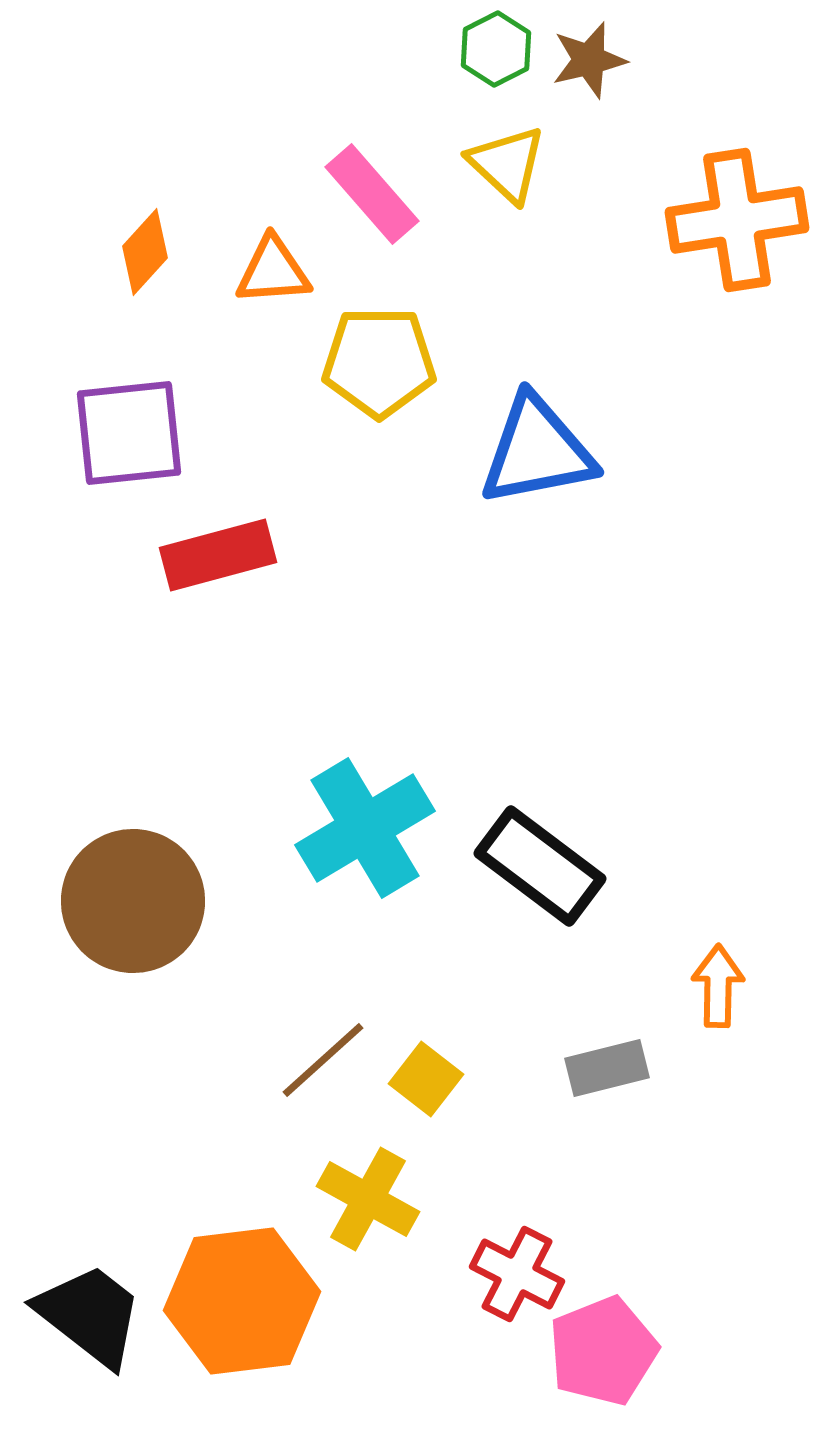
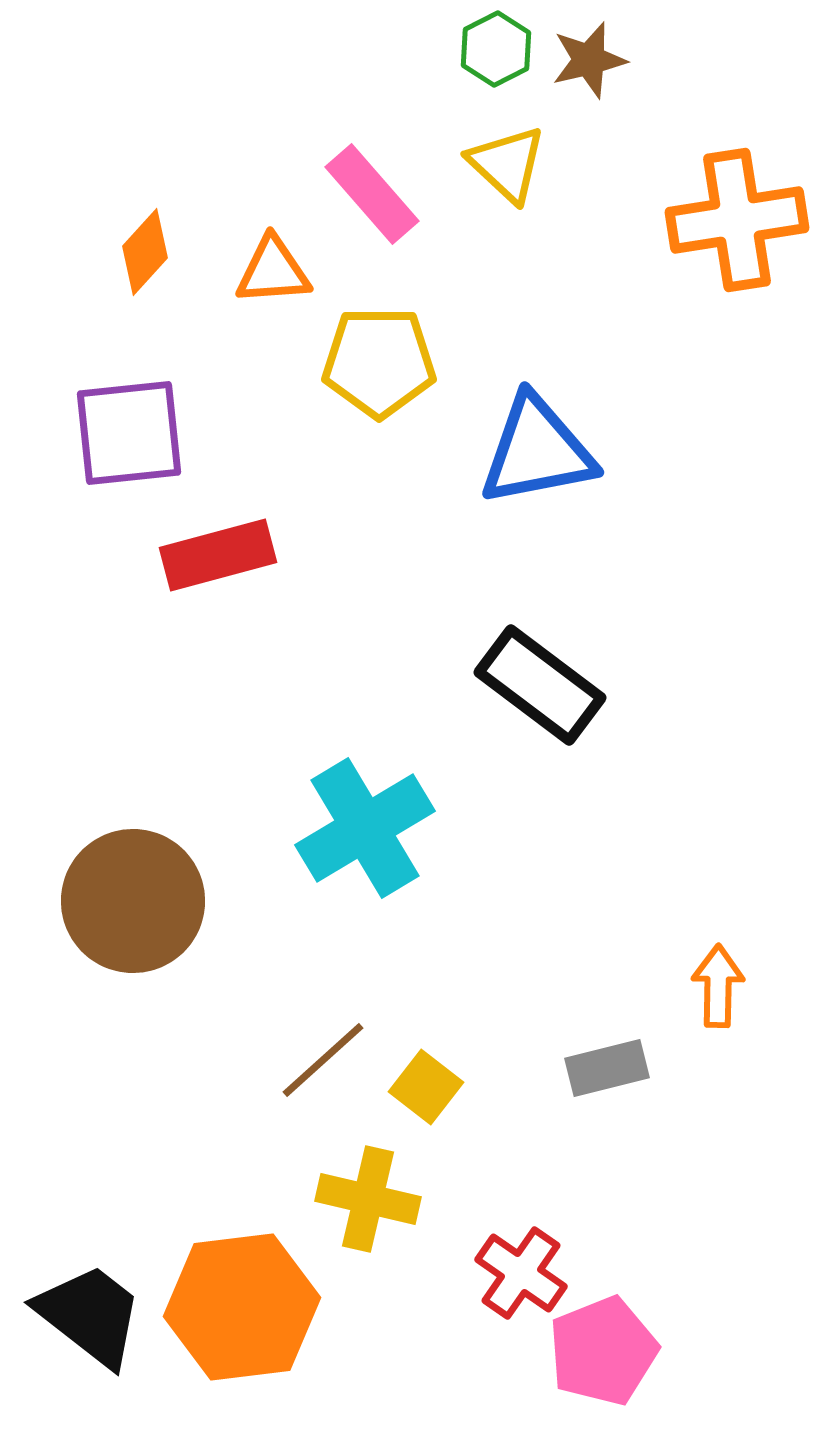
black rectangle: moved 181 px up
yellow square: moved 8 px down
yellow cross: rotated 16 degrees counterclockwise
red cross: moved 4 px right, 1 px up; rotated 8 degrees clockwise
orange hexagon: moved 6 px down
